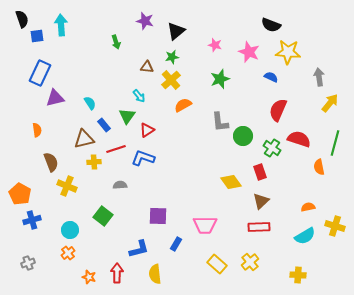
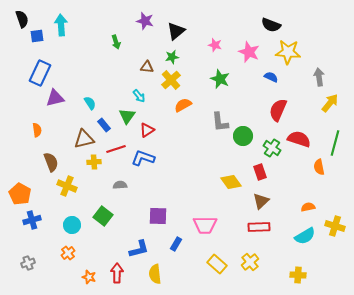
green star at (220, 79): rotated 30 degrees counterclockwise
cyan circle at (70, 230): moved 2 px right, 5 px up
